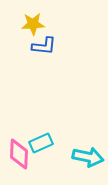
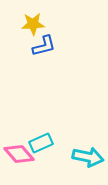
blue L-shape: rotated 20 degrees counterclockwise
pink diamond: rotated 44 degrees counterclockwise
